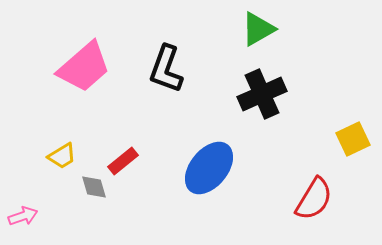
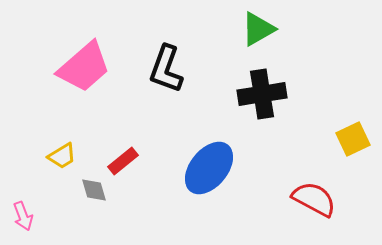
black cross: rotated 15 degrees clockwise
gray diamond: moved 3 px down
red semicircle: rotated 93 degrees counterclockwise
pink arrow: rotated 88 degrees clockwise
